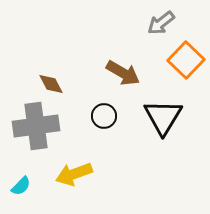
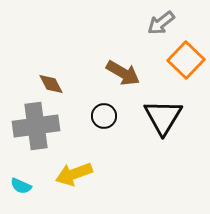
cyan semicircle: rotated 70 degrees clockwise
